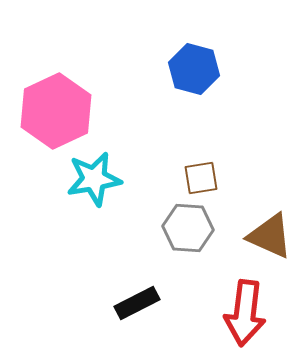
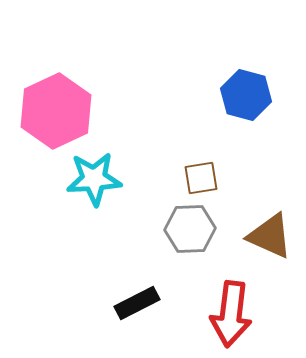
blue hexagon: moved 52 px right, 26 px down
cyan star: rotated 6 degrees clockwise
gray hexagon: moved 2 px right, 1 px down; rotated 6 degrees counterclockwise
red arrow: moved 14 px left, 1 px down
